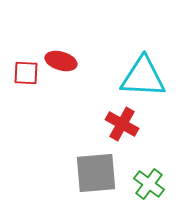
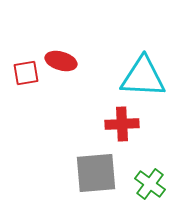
red square: rotated 12 degrees counterclockwise
red cross: rotated 32 degrees counterclockwise
green cross: moved 1 px right
